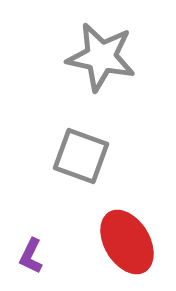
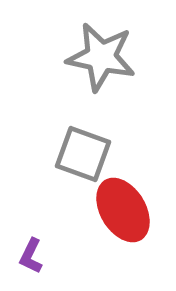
gray square: moved 2 px right, 2 px up
red ellipse: moved 4 px left, 32 px up
